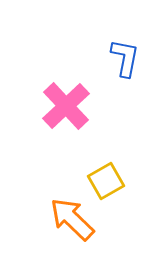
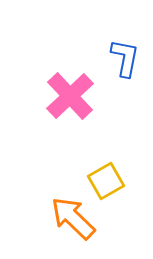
pink cross: moved 4 px right, 10 px up
orange arrow: moved 1 px right, 1 px up
